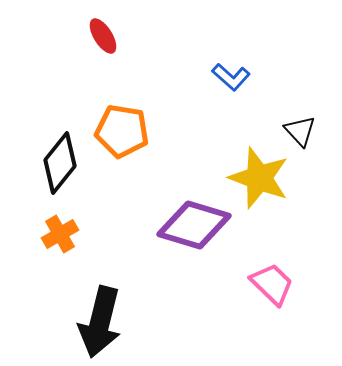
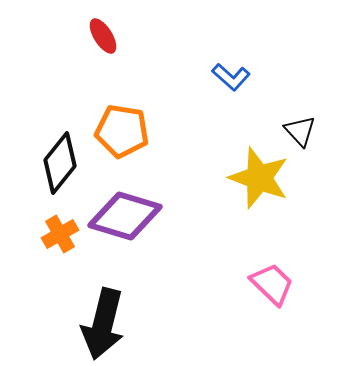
purple diamond: moved 69 px left, 9 px up
black arrow: moved 3 px right, 2 px down
